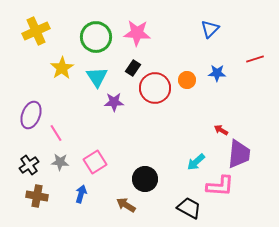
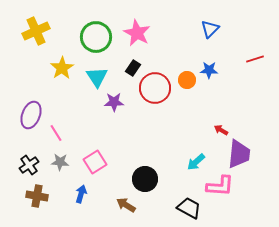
pink star: rotated 24 degrees clockwise
blue star: moved 8 px left, 3 px up
